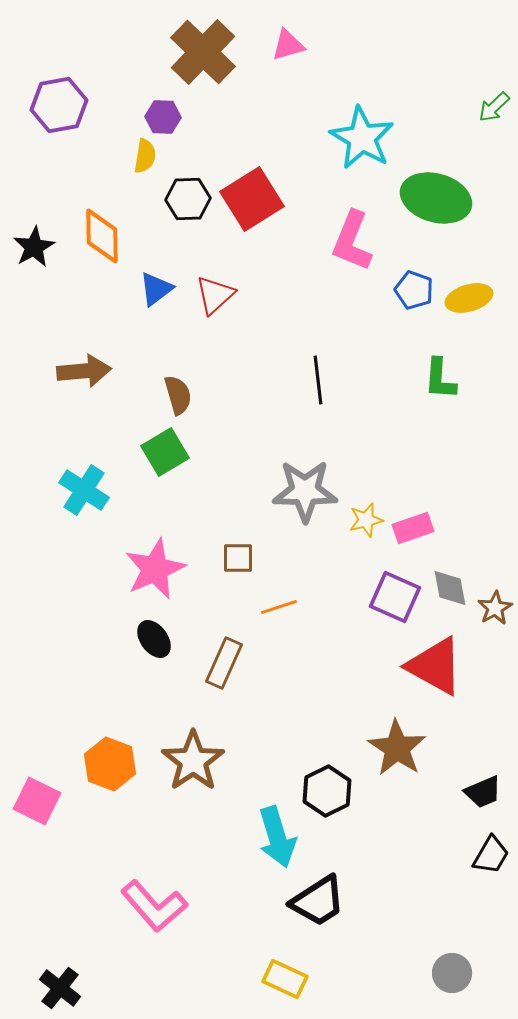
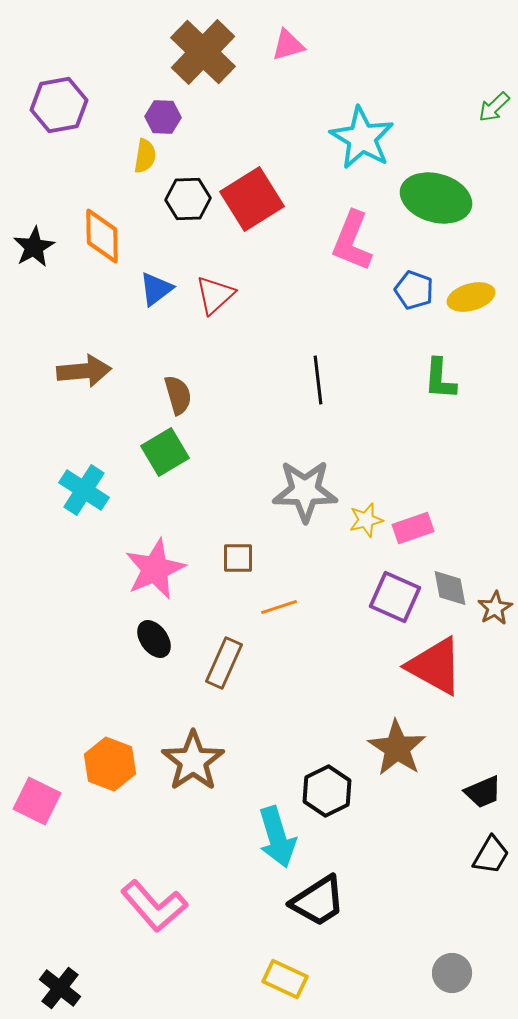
yellow ellipse at (469, 298): moved 2 px right, 1 px up
